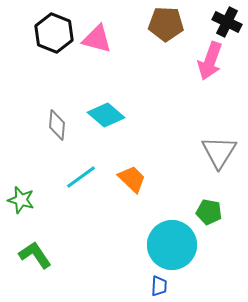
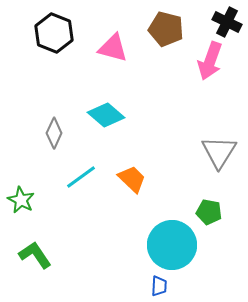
brown pentagon: moved 5 px down; rotated 12 degrees clockwise
pink triangle: moved 16 px right, 9 px down
gray diamond: moved 3 px left, 8 px down; rotated 20 degrees clockwise
green star: rotated 12 degrees clockwise
